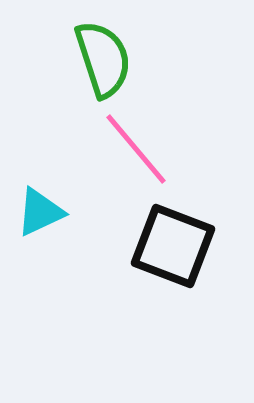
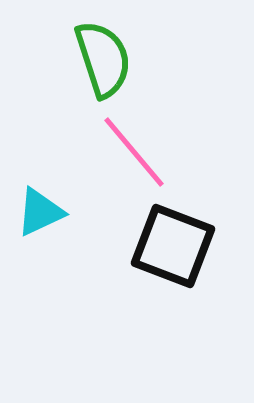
pink line: moved 2 px left, 3 px down
